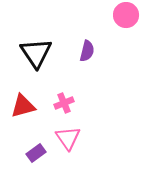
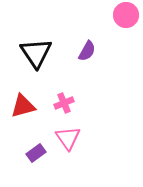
purple semicircle: rotated 15 degrees clockwise
